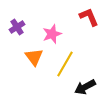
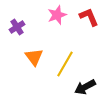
pink star: moved 5 px right, 19 px up
